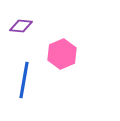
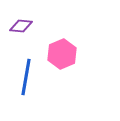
blue line: moved 2 px right, 3 px up
